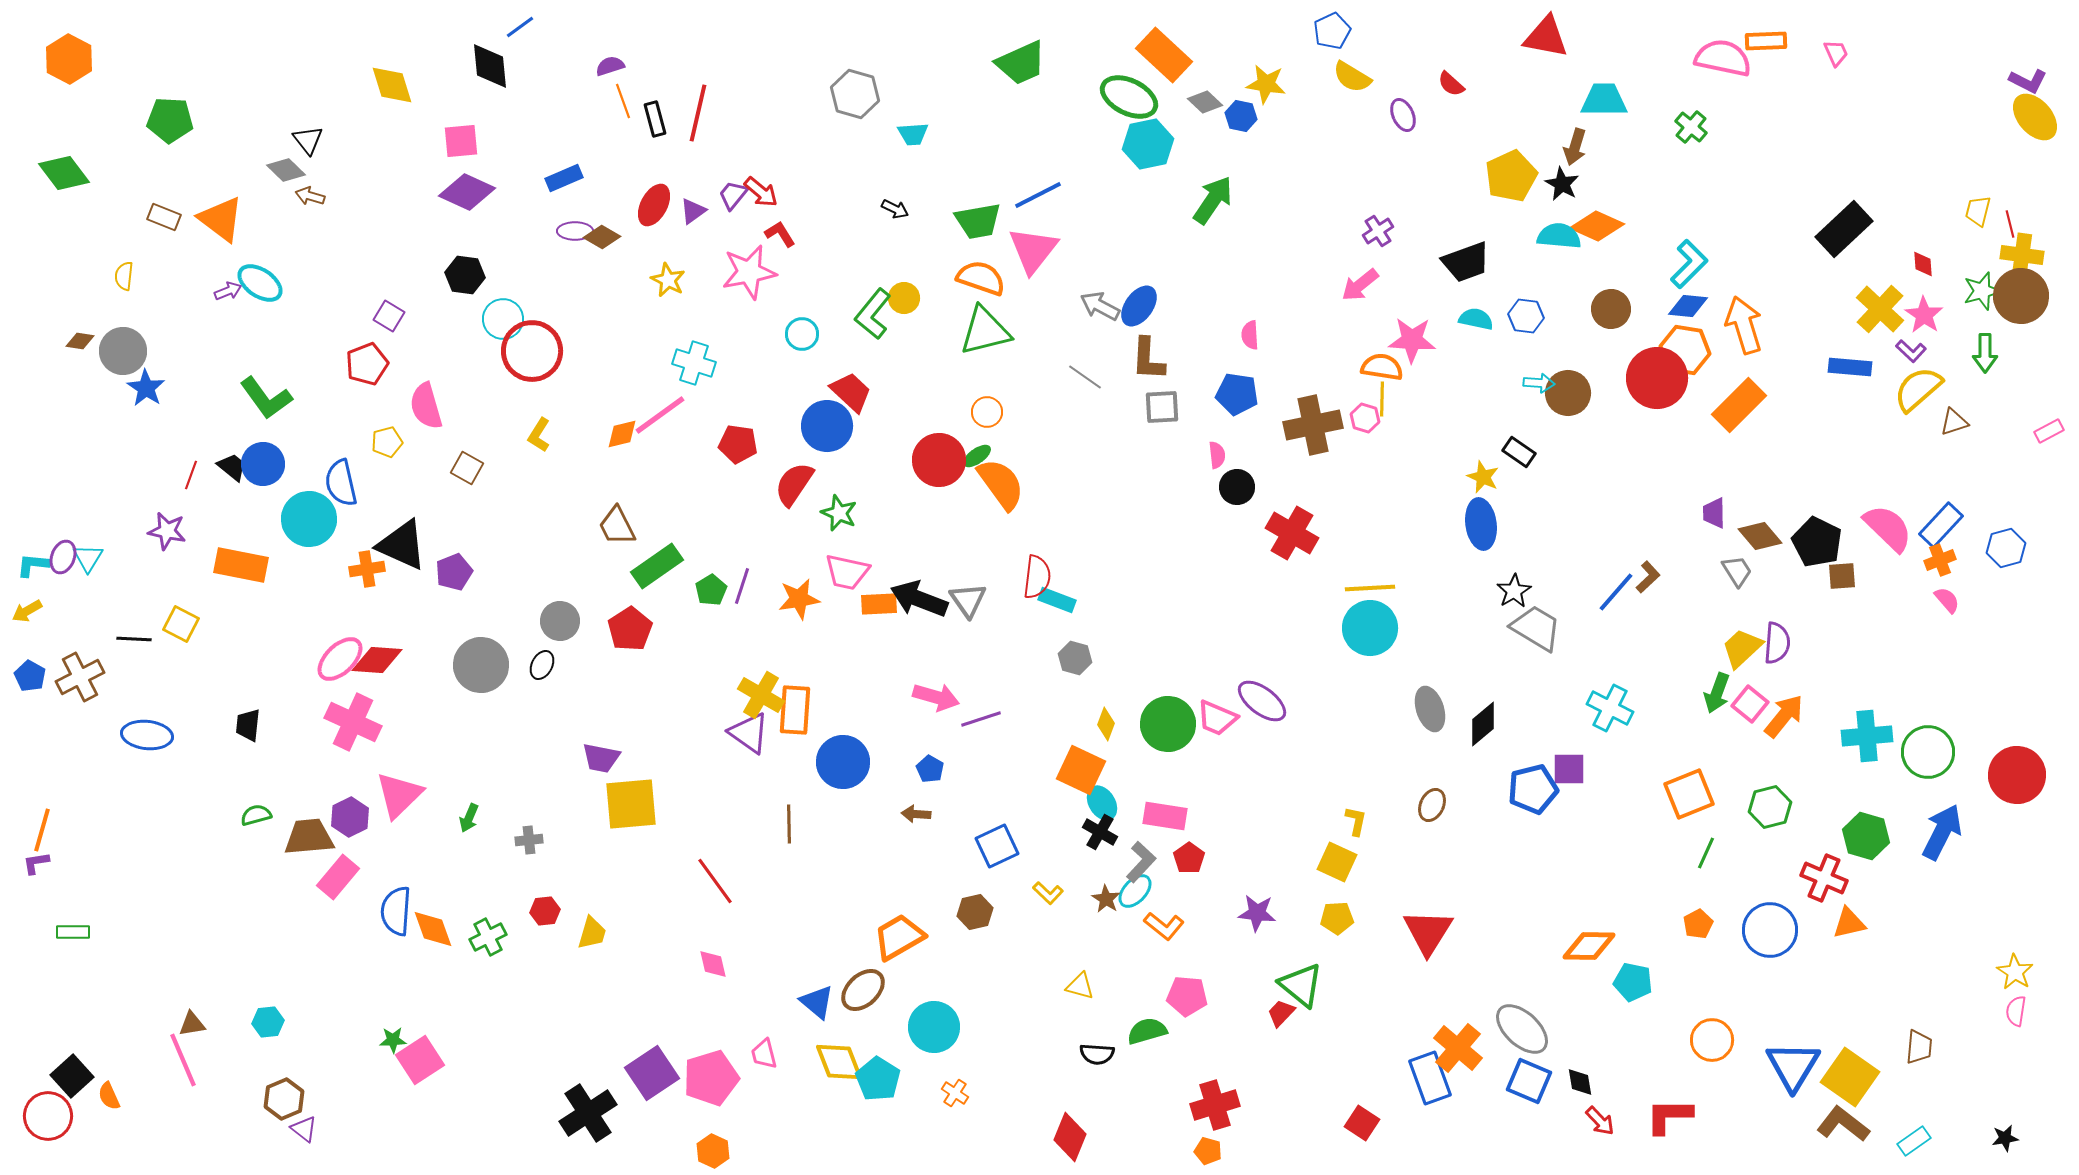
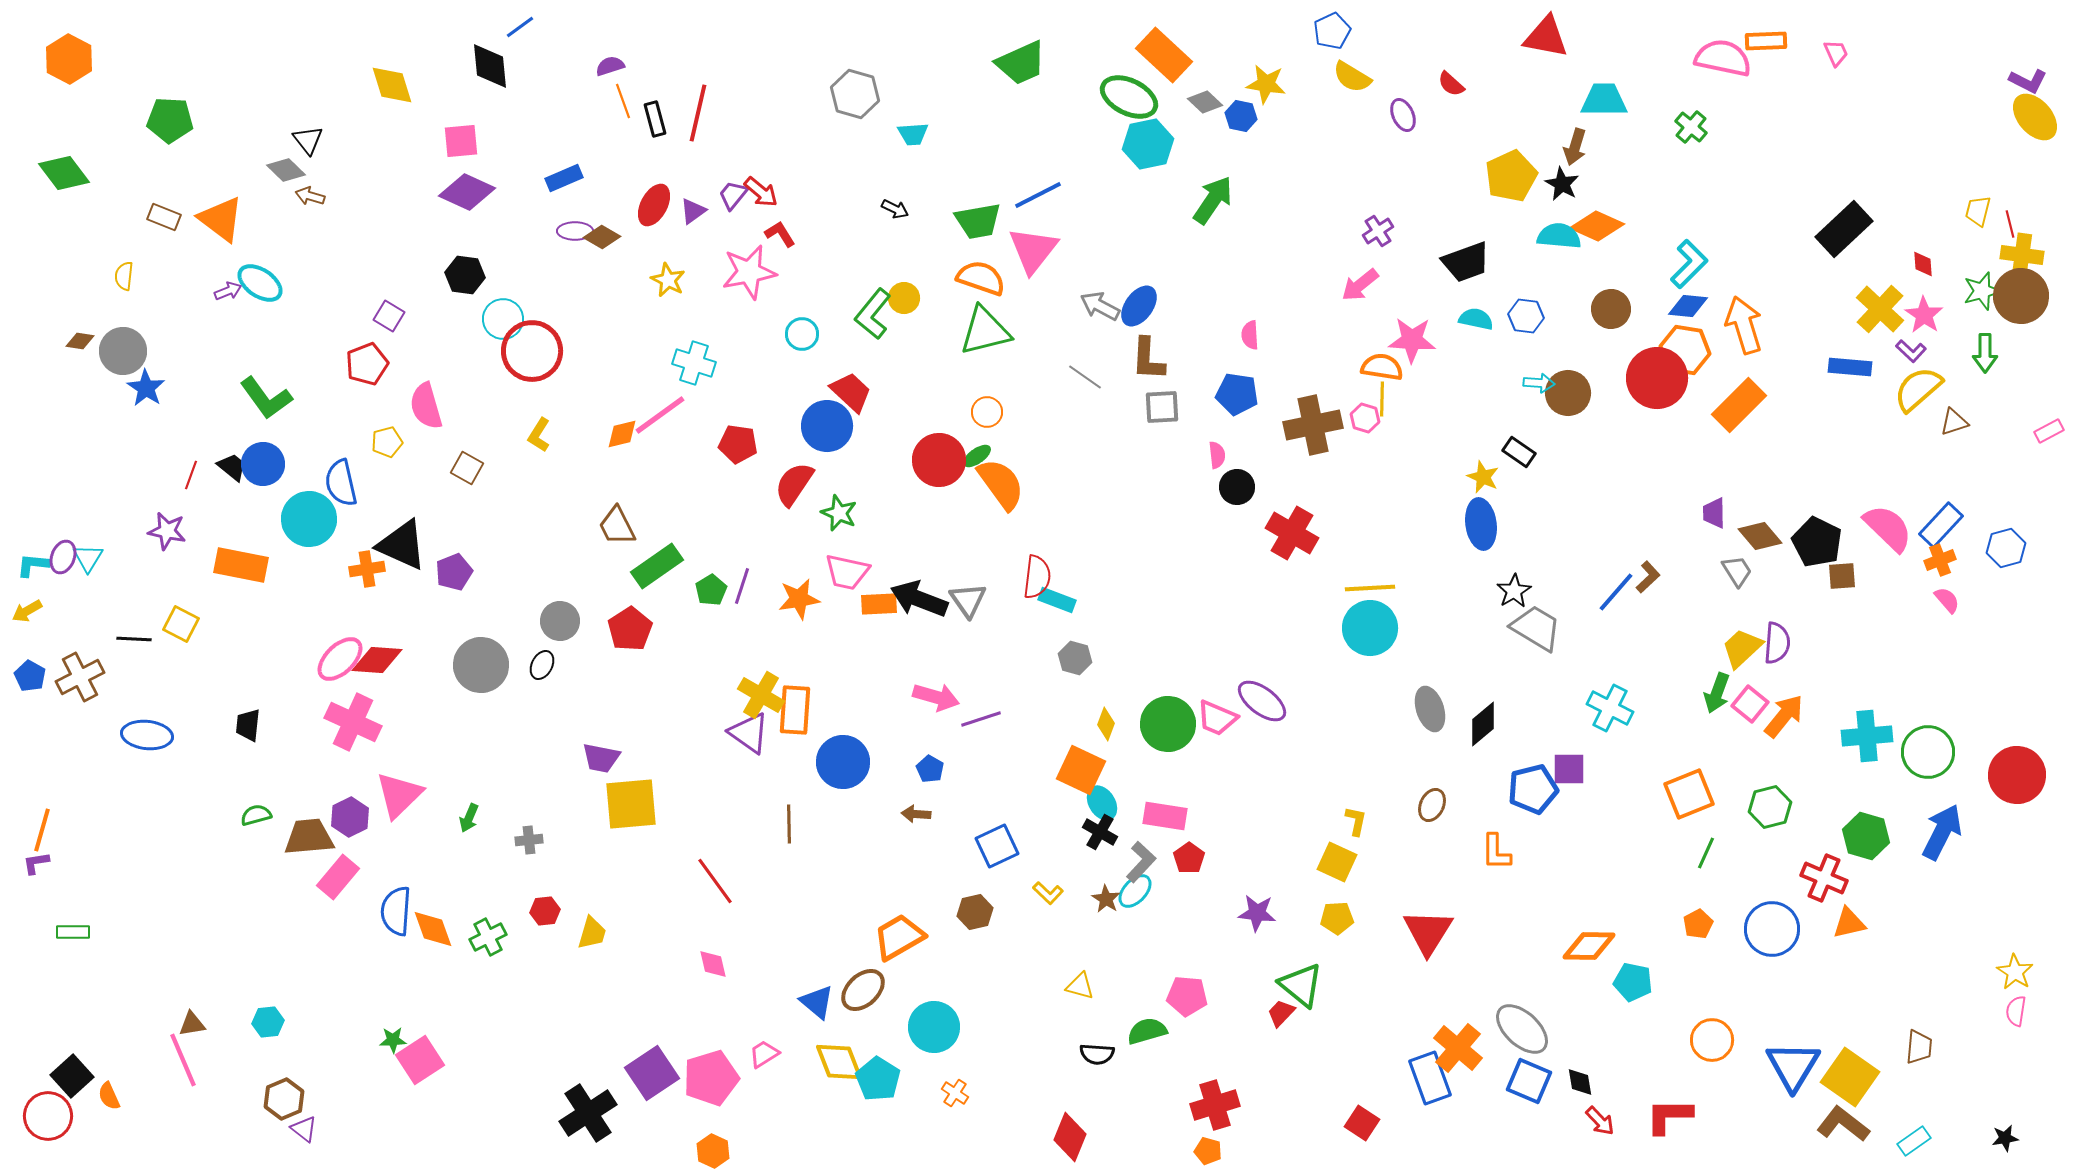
orange L-shape at (1164, 926): moved 332 px right, 74 px up; rotated 51 degrees clockwise
blue circle at (1770, 930): moved 2 px right, 1 px up
pink trapezoid at (764, 1054): rotated 72 degrees clockwise
